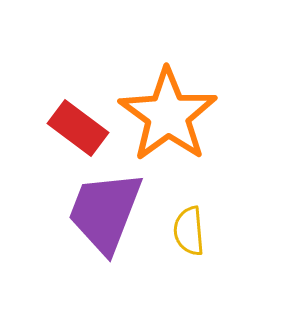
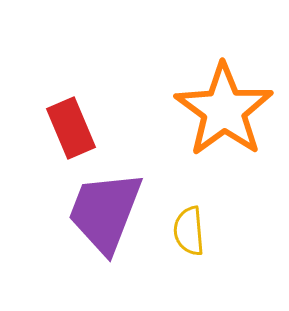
orange star: moved 56 px right, 5 px up
red rectangle: moved 7 px left; rotated 30 degrees clockwise
